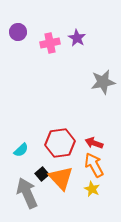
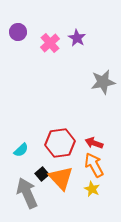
pink cross: rotated 30 degrees counterclockwise
